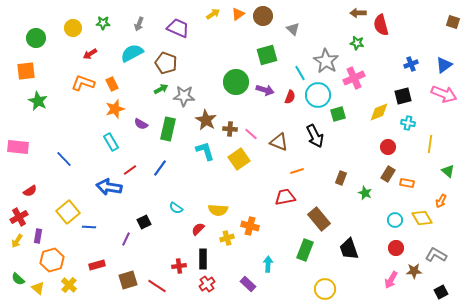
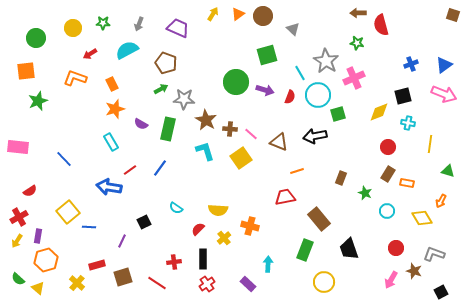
yellow arrow at (213, 14): rotated 24 degrees counterclockwise
brown square at (453, 22): moved 7 px up
cyan semicircle at (132, 53): moved 5 px left, 3 px up
orange L-shape at (83, 83): moved 8 px left, 5 px up
gray star at (184, 96): moved 3 px down
green star at (38, 101): rotated 24 degrees clockwise
black arrow at (315, 136): rotated 105 degrees clockwise
yellow square at (239, 159): moved 2 px right, 1 px up
green triangle at (448, 171): rotated 24 degrees counterclockwise
cyan circle at (395, 220): moved 8 px left, 9 px up
yellow cross at (227, 238): moved 3 px left; rotated 24 degrees counterclockwise
purple line at (126, 239): moved 4 px left, 2 px down
gray L-shape at (436, 255): moved 2 px left, 1 px up; rotated 10 degrees counterclockwise
orange hexagon at (52, 260): moved 6 px left
red cross at (179, 266): moved 5 px left, 4 px up
brown star at (414, 271): rotated 21 degrees clockwise
brown square at (128, 280): moved 5 px left, 3 px up
yellow cross at (69, 285): moved 8 px right, 2 px up
red line at (157, 286): moved 3 px up
yellow circle at (325, 289): moved 1 px left, 7 px up
